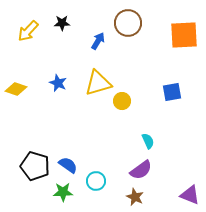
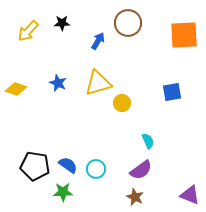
yellow circle: moved 2 px down
black pentagon: rotated 8 degrees counterclockwise
cyan circle: moved 12 px up
